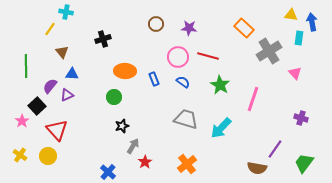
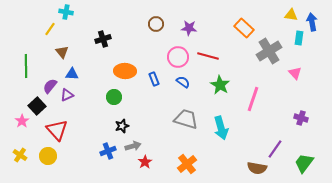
cyan arrow: rotated 60 degrees counterclockwise
gray arrow: rotated 42 degrees clockwise
blue cross: moved 21 px up; rotated 28 degrees clockwise
